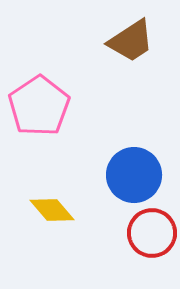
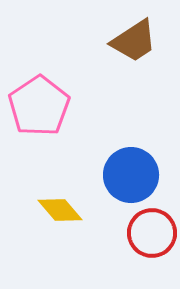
brown trapezoid: moved 3 px right
blue circle: moved 3 px left
yellow diamond: moved 8 px right
